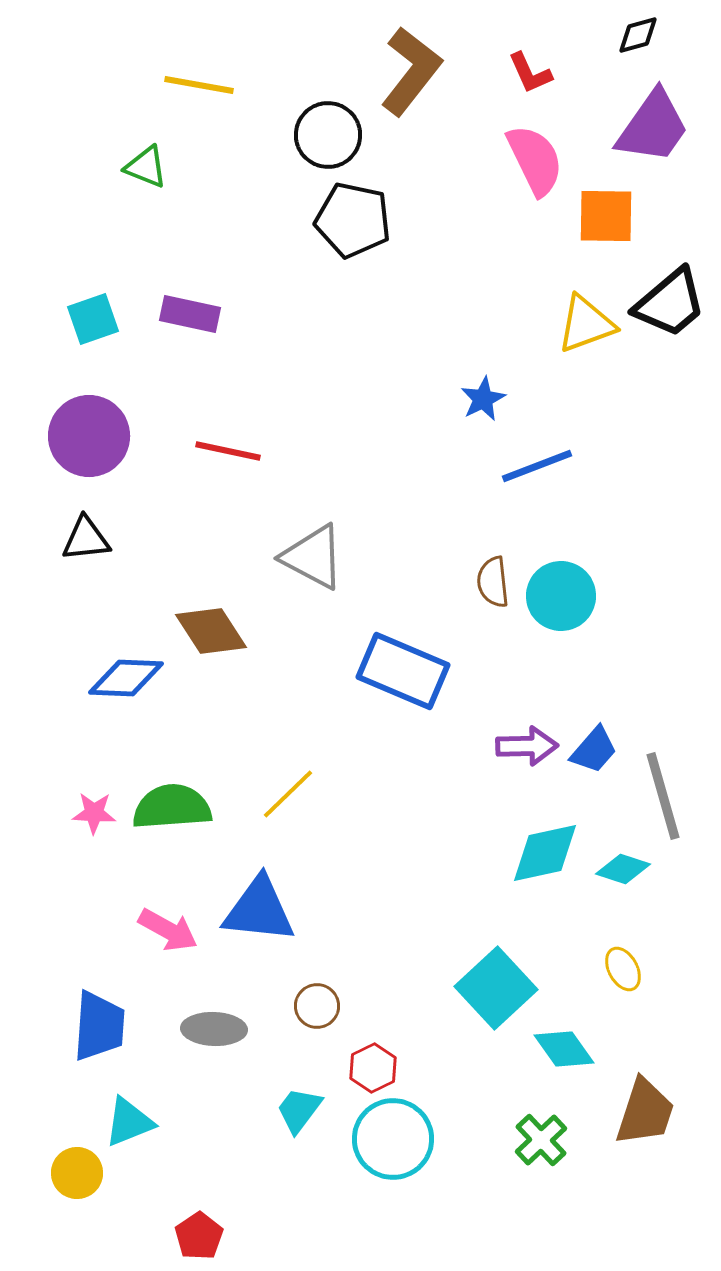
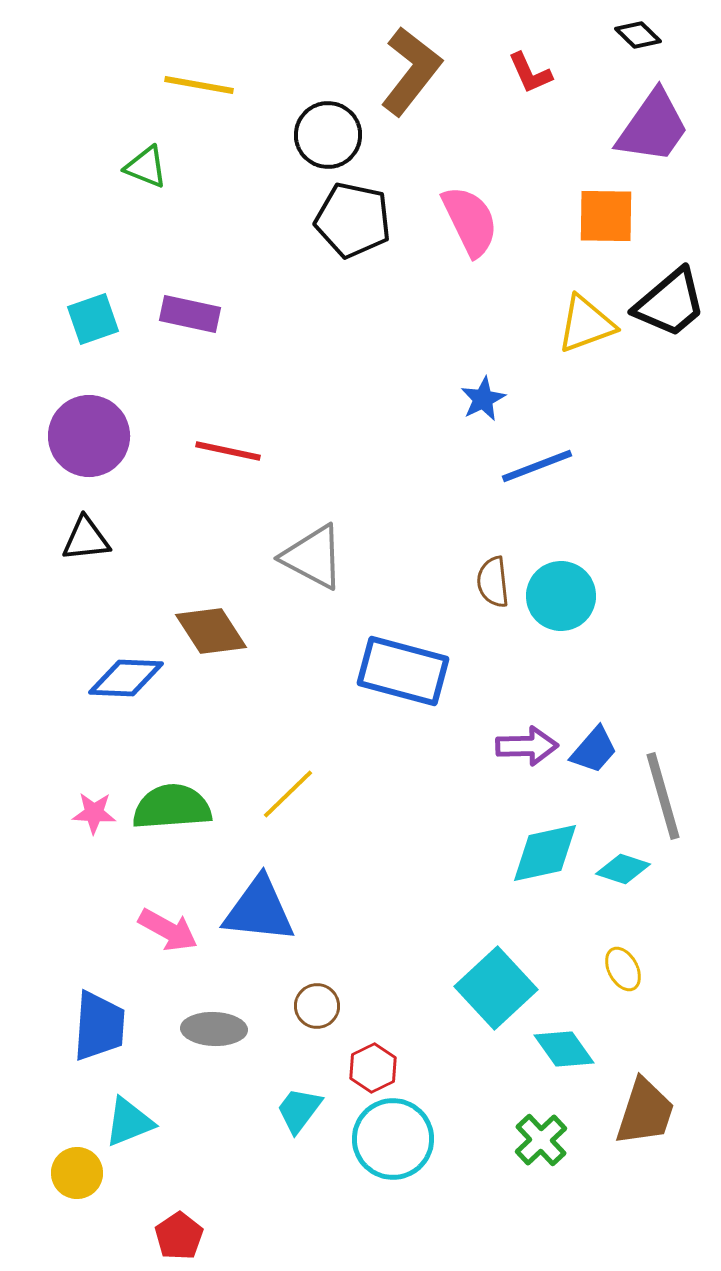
black diamond at (638, 35): rotated 60 degrees clockwise
pink semicircle at (535, 160): moved 65 px left, 61 px down
blue rectangle at (403, 671): rotated 8 degrees counterclockwise
red pentagon at (199, 1236): moved 20 px left
